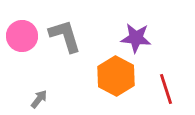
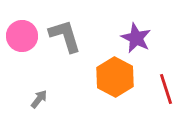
purple star: rotated 20 degrees clockwise
orange hexagon: moved 1 px left, 1 px down
